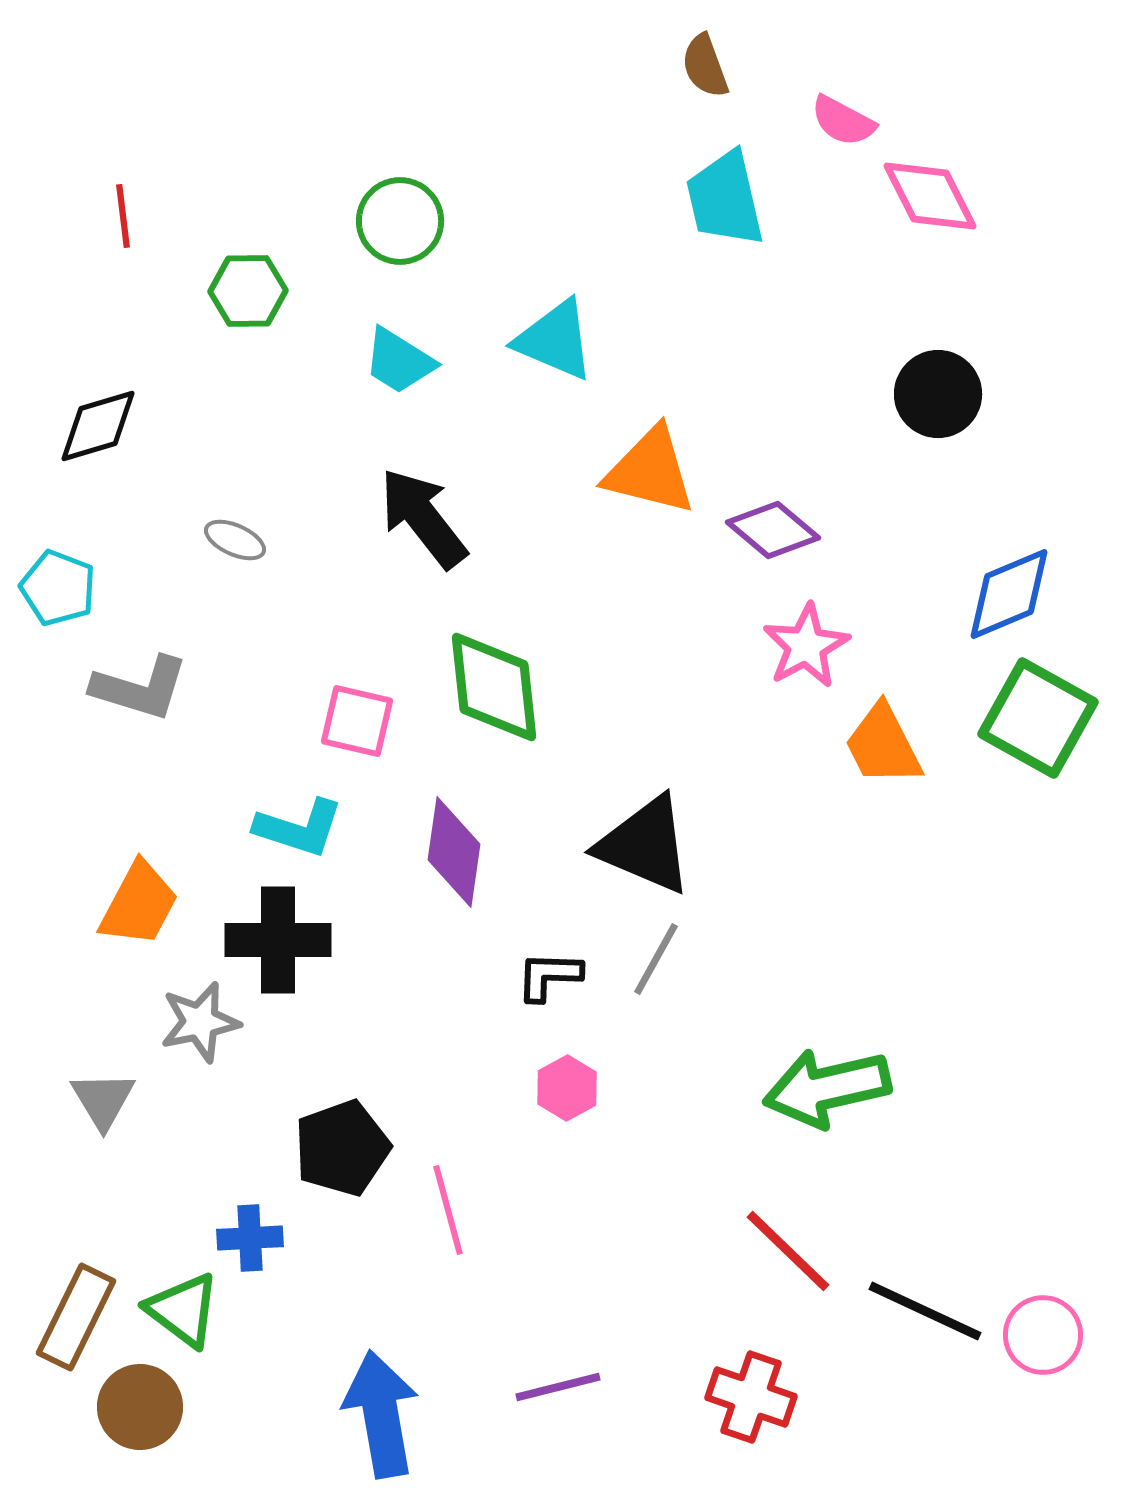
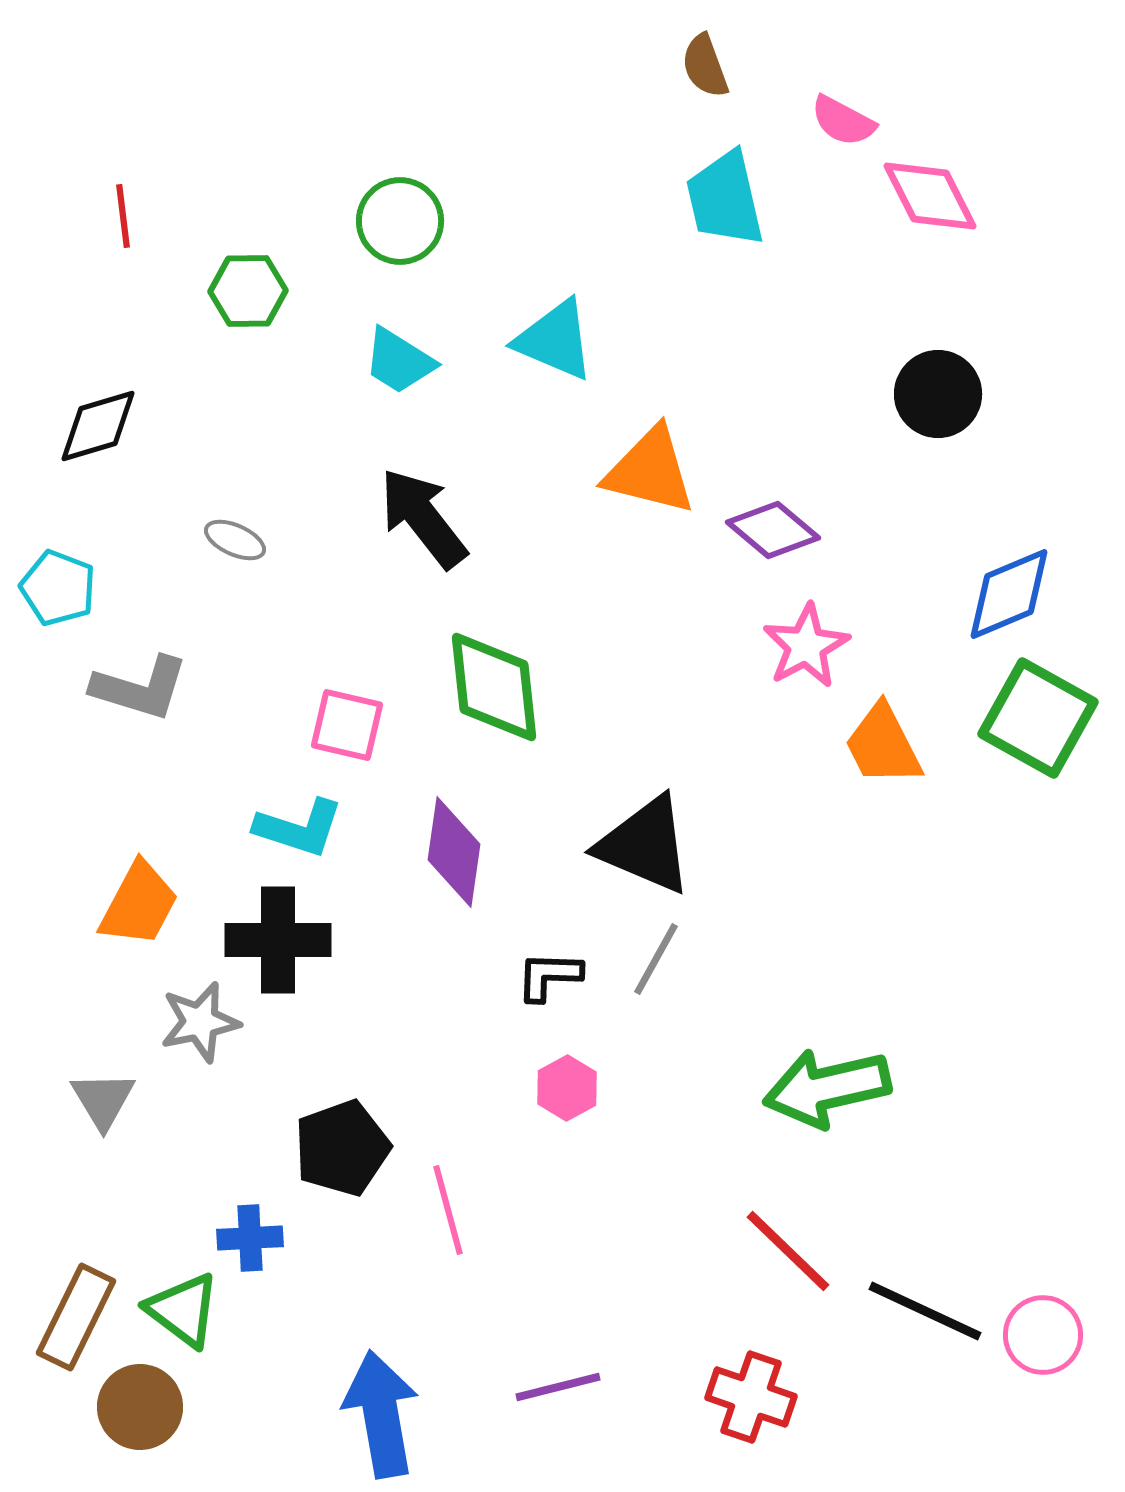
pink square at (357, 721): moved 10 px left, 4 px down
